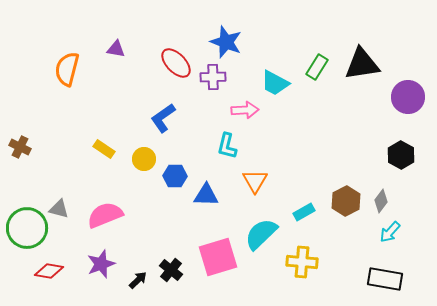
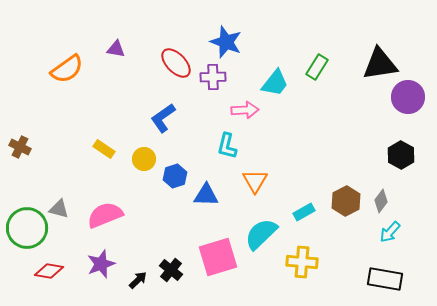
black triangle: moved 18 px right
orange semicircle: rotated 140 degrees counterclockwise
cyan trapezoid: rotated 80 degrees counterclockwise
blue hexagon: rotated 20 degrees counterclockwise
